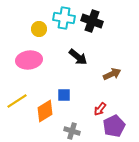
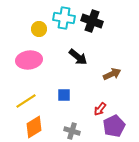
yellow line: moved 9 px right
orange diamond: moved 11 px left, 16 px down
